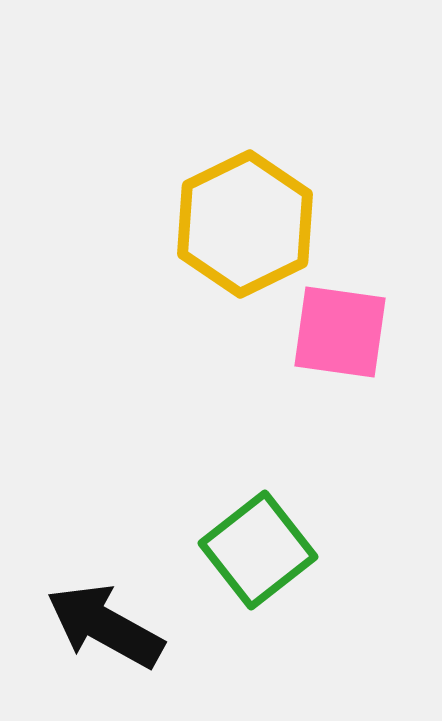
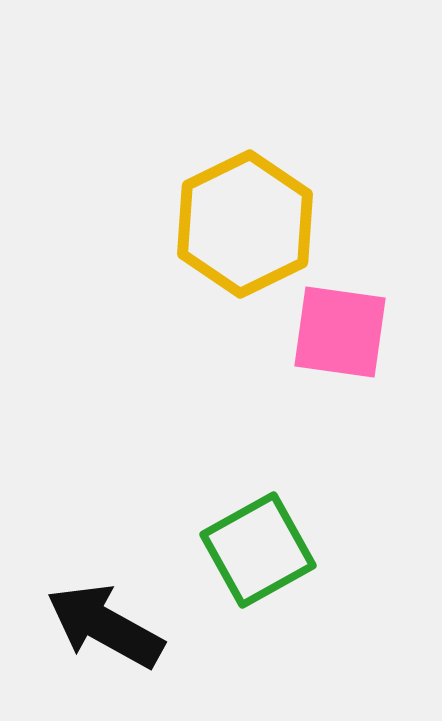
green square: rotated 9 degrees clockwise
